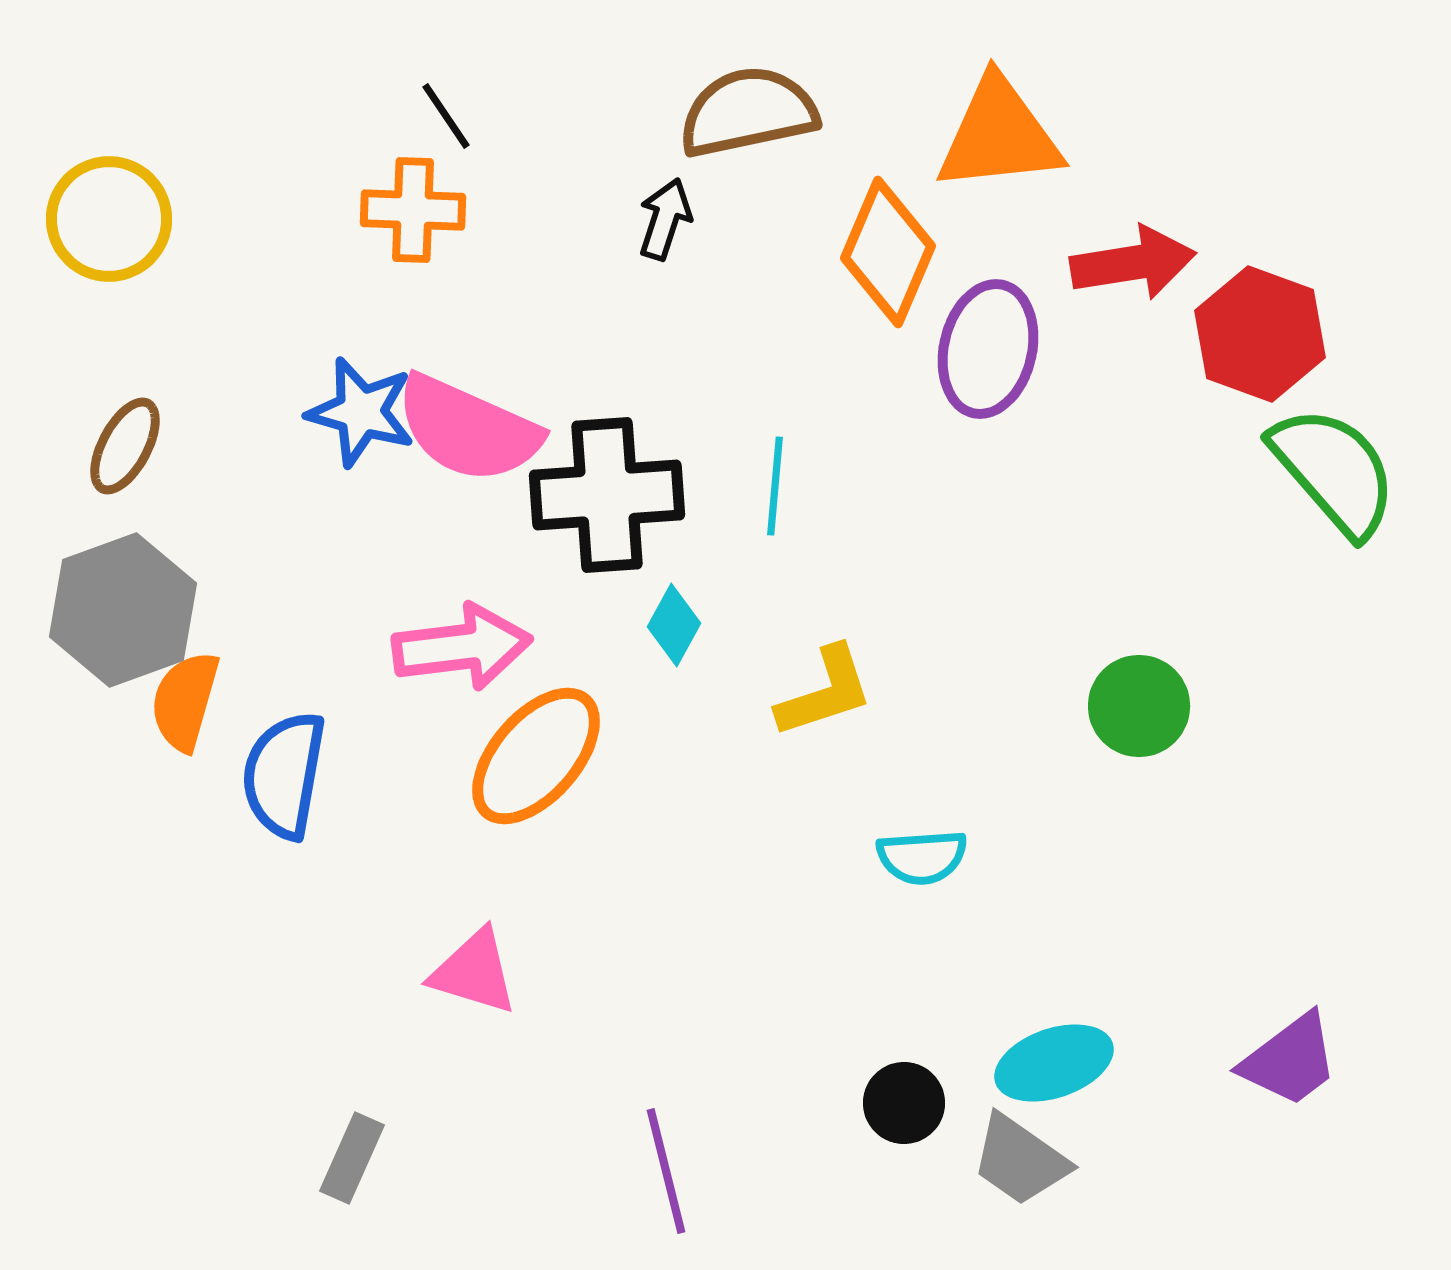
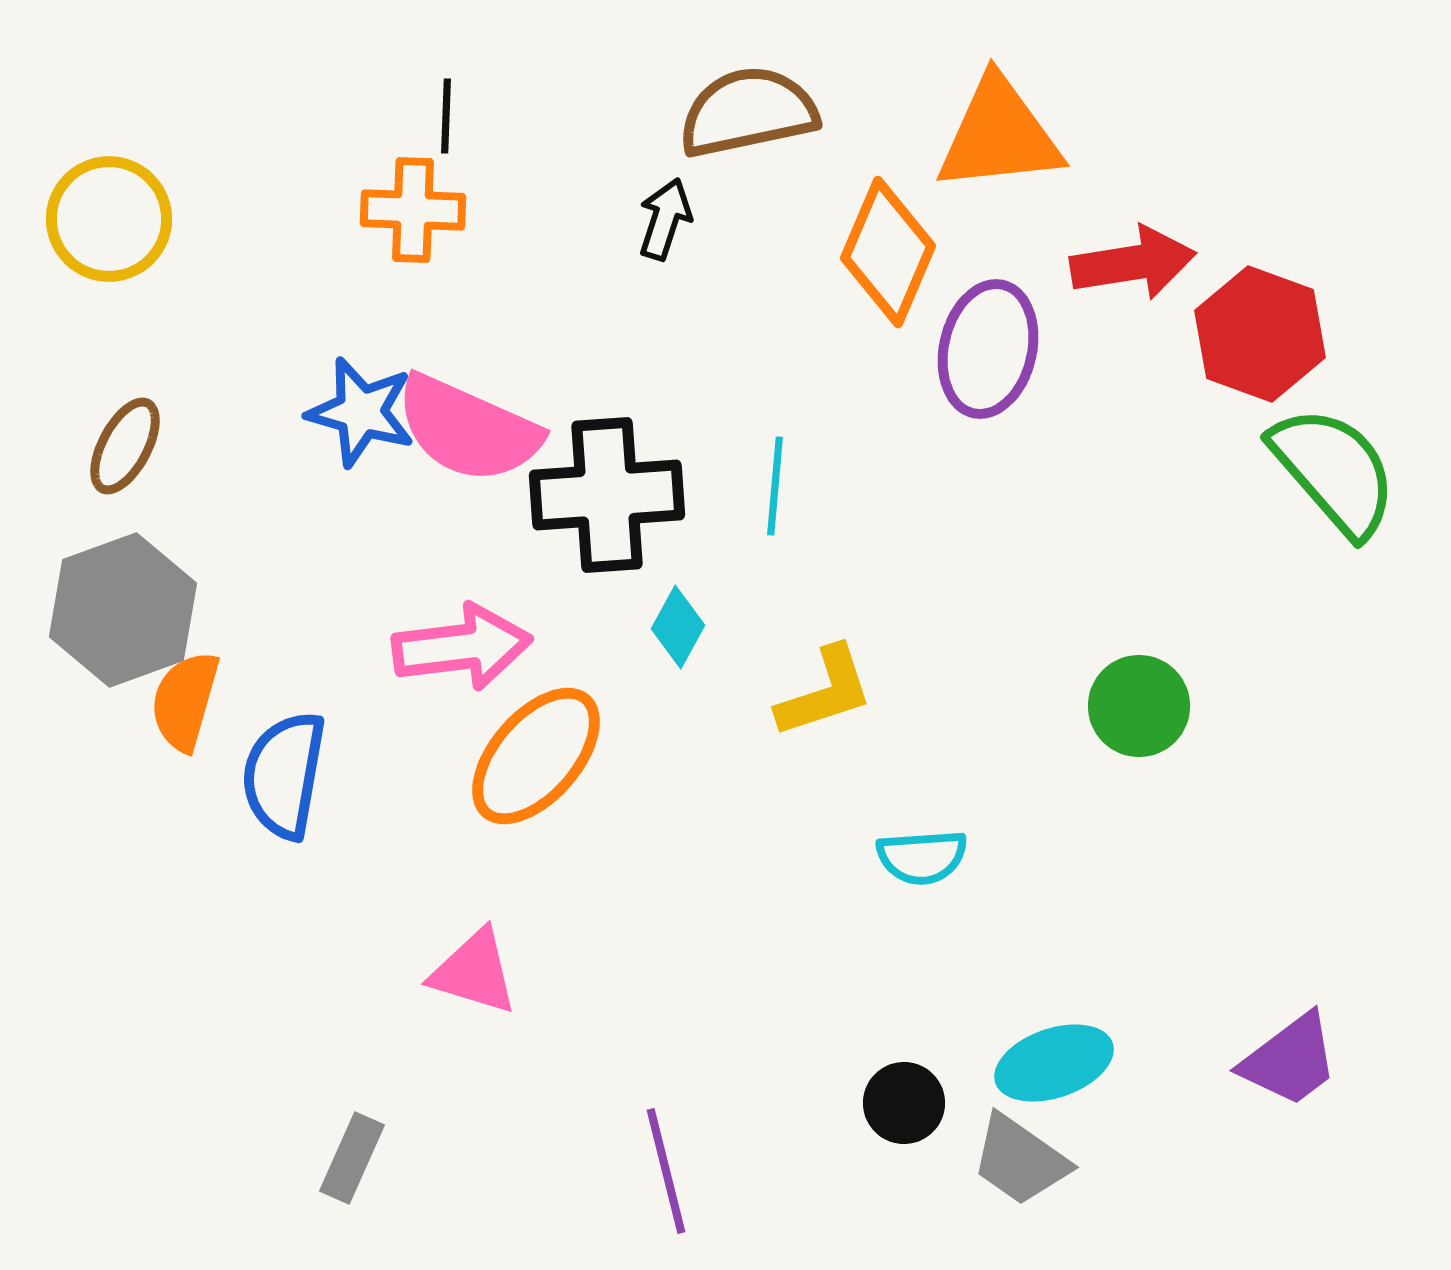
black line: rotated 36 degrees clockwise
cyan diamond: moved 4 px right, 2 px down
